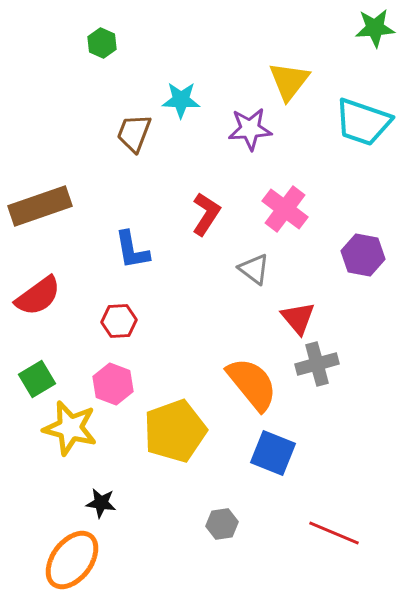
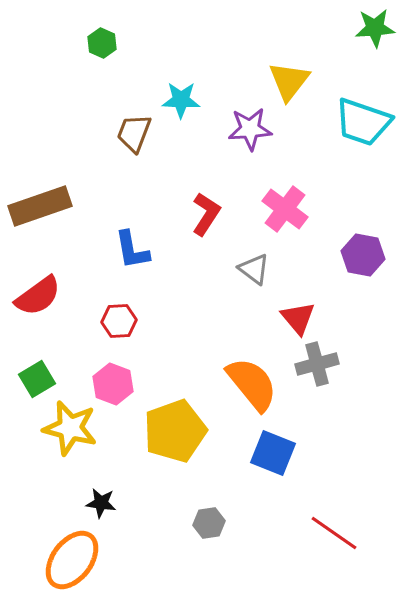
gray hexagon: moved 13 px left, 1 px up
red line: rotated 12 degrees clockwise
